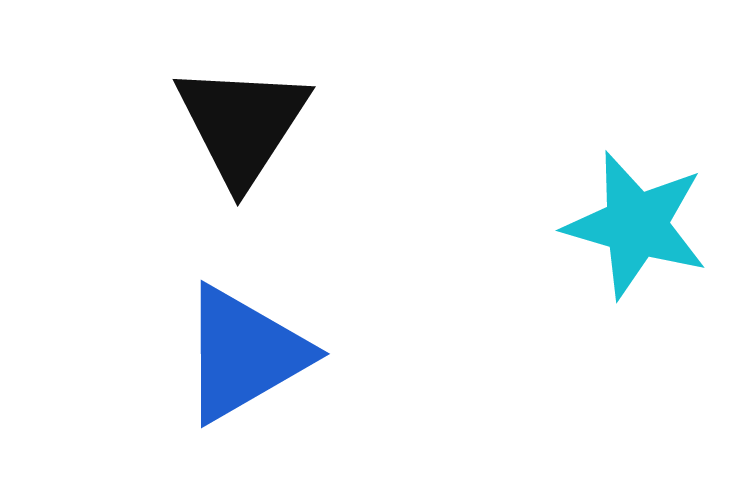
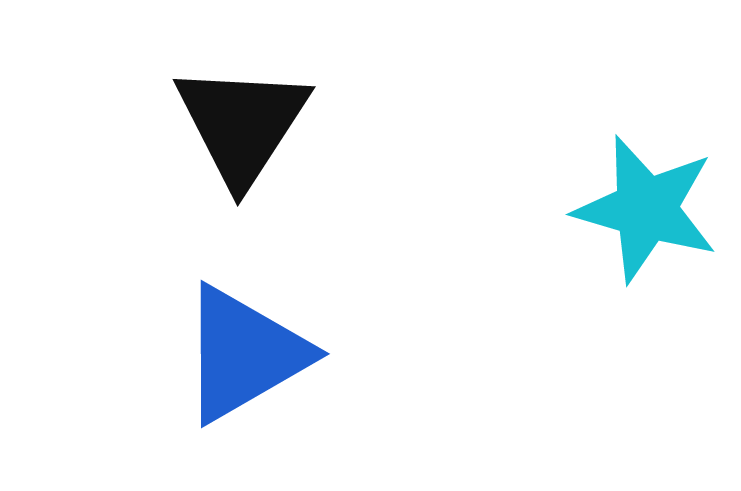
cyan star: moved 10 px right, 16 px up
